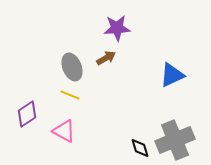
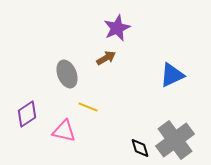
purple star: rotated 20 degrees counterclockwise
gray ellipse: moved 5 px left, 7 px down
yellow line: moved 18 px right, 12 px down
pink triangle: rotated 15 degrees counterclockwise
gray cross: rotated 15 degrees counterclockwise
